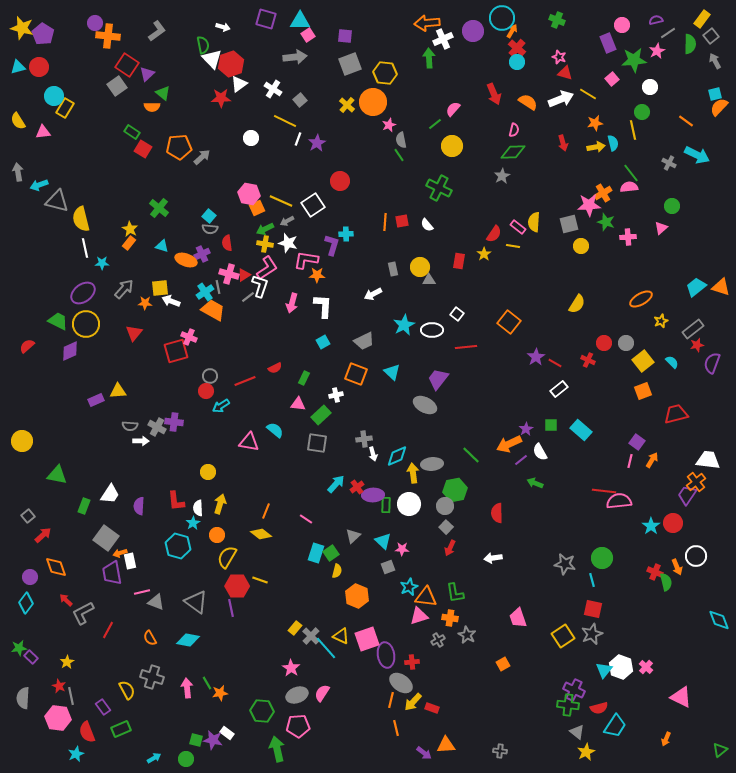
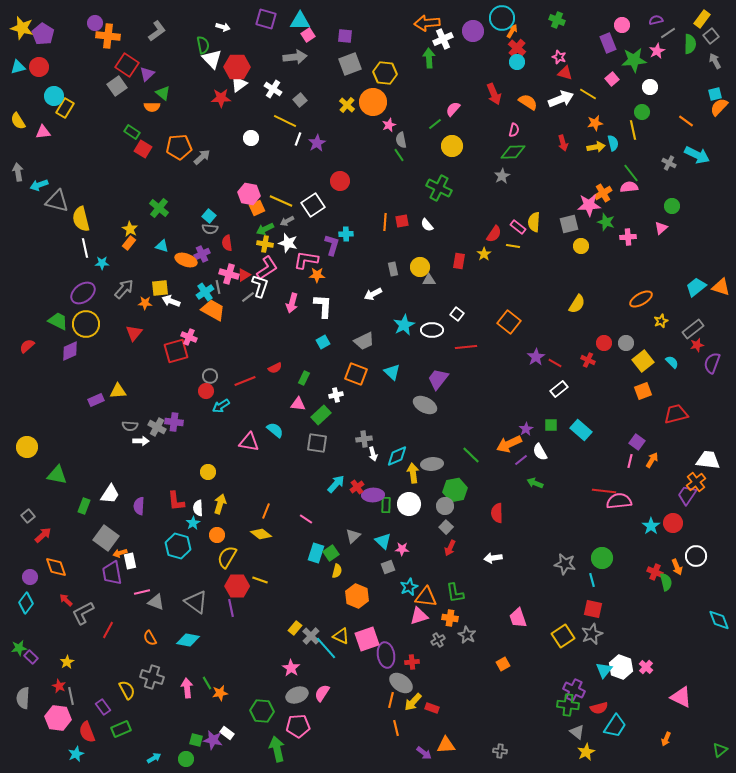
red hexagon at (231, 64): moved 6 px right, 3 px down; rotated 20 degrees clockwise
yellow circle at (22, 441): moved 5 px right, 6 px down
